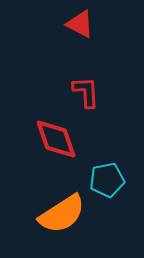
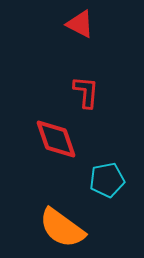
red L-shape: rotated 8 degrees clockwise
orange semicircle: moved 14 px down; rotated 69 degrees clockwise
